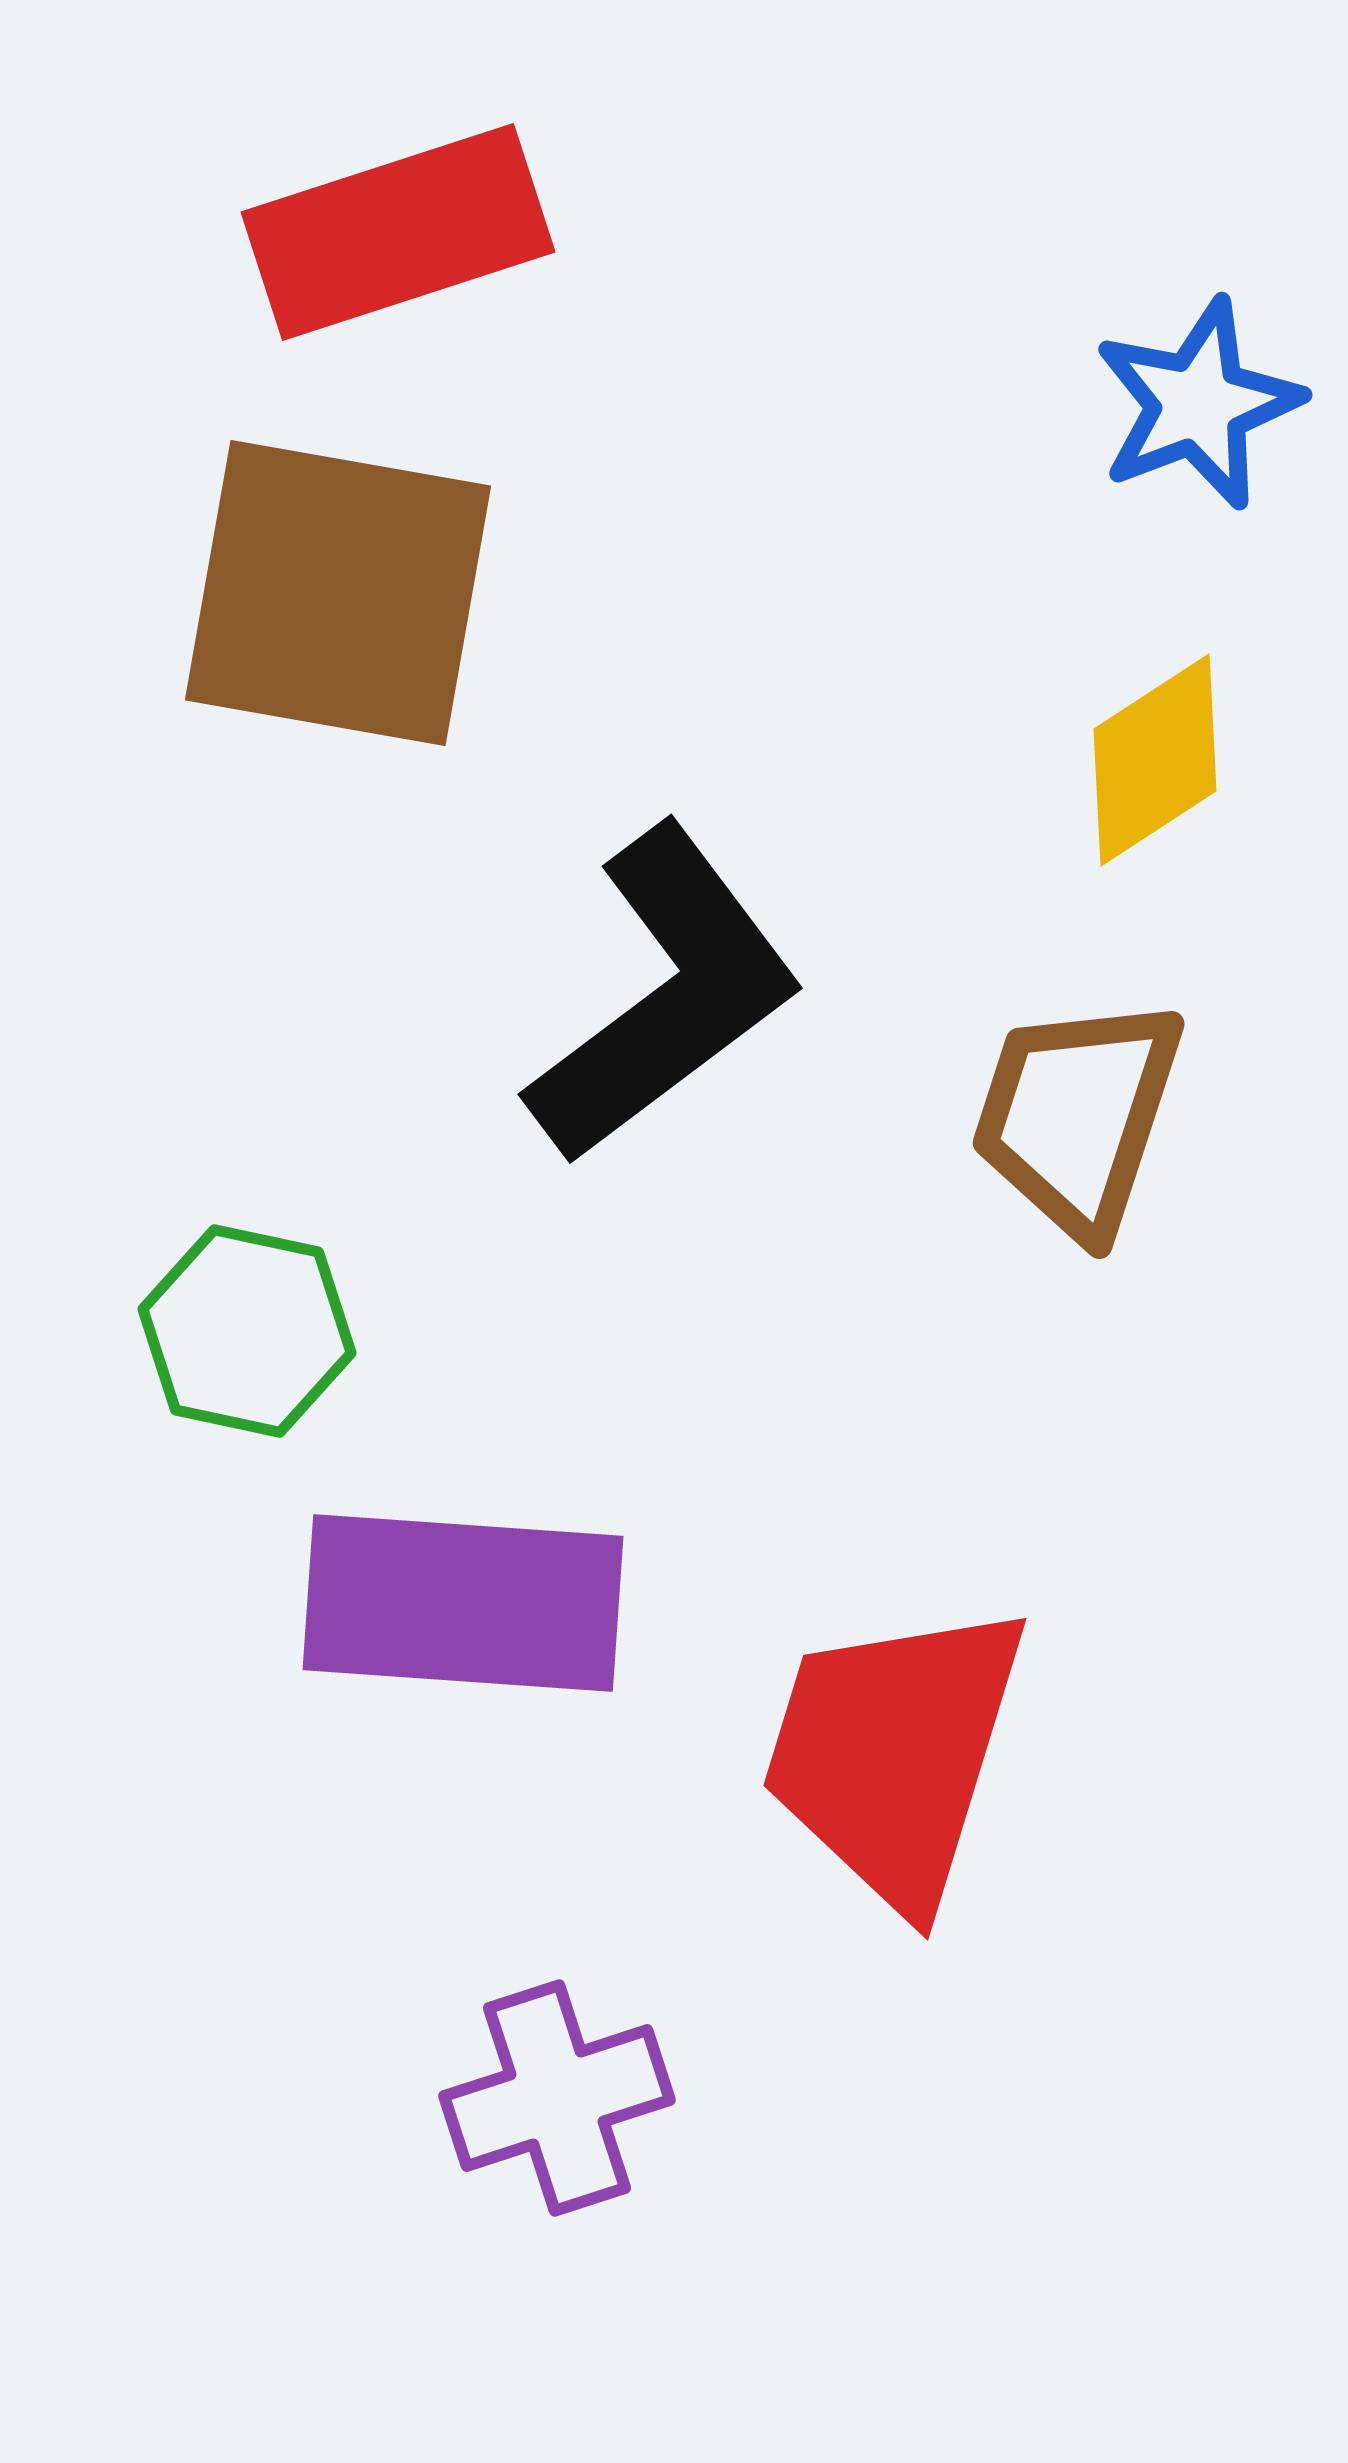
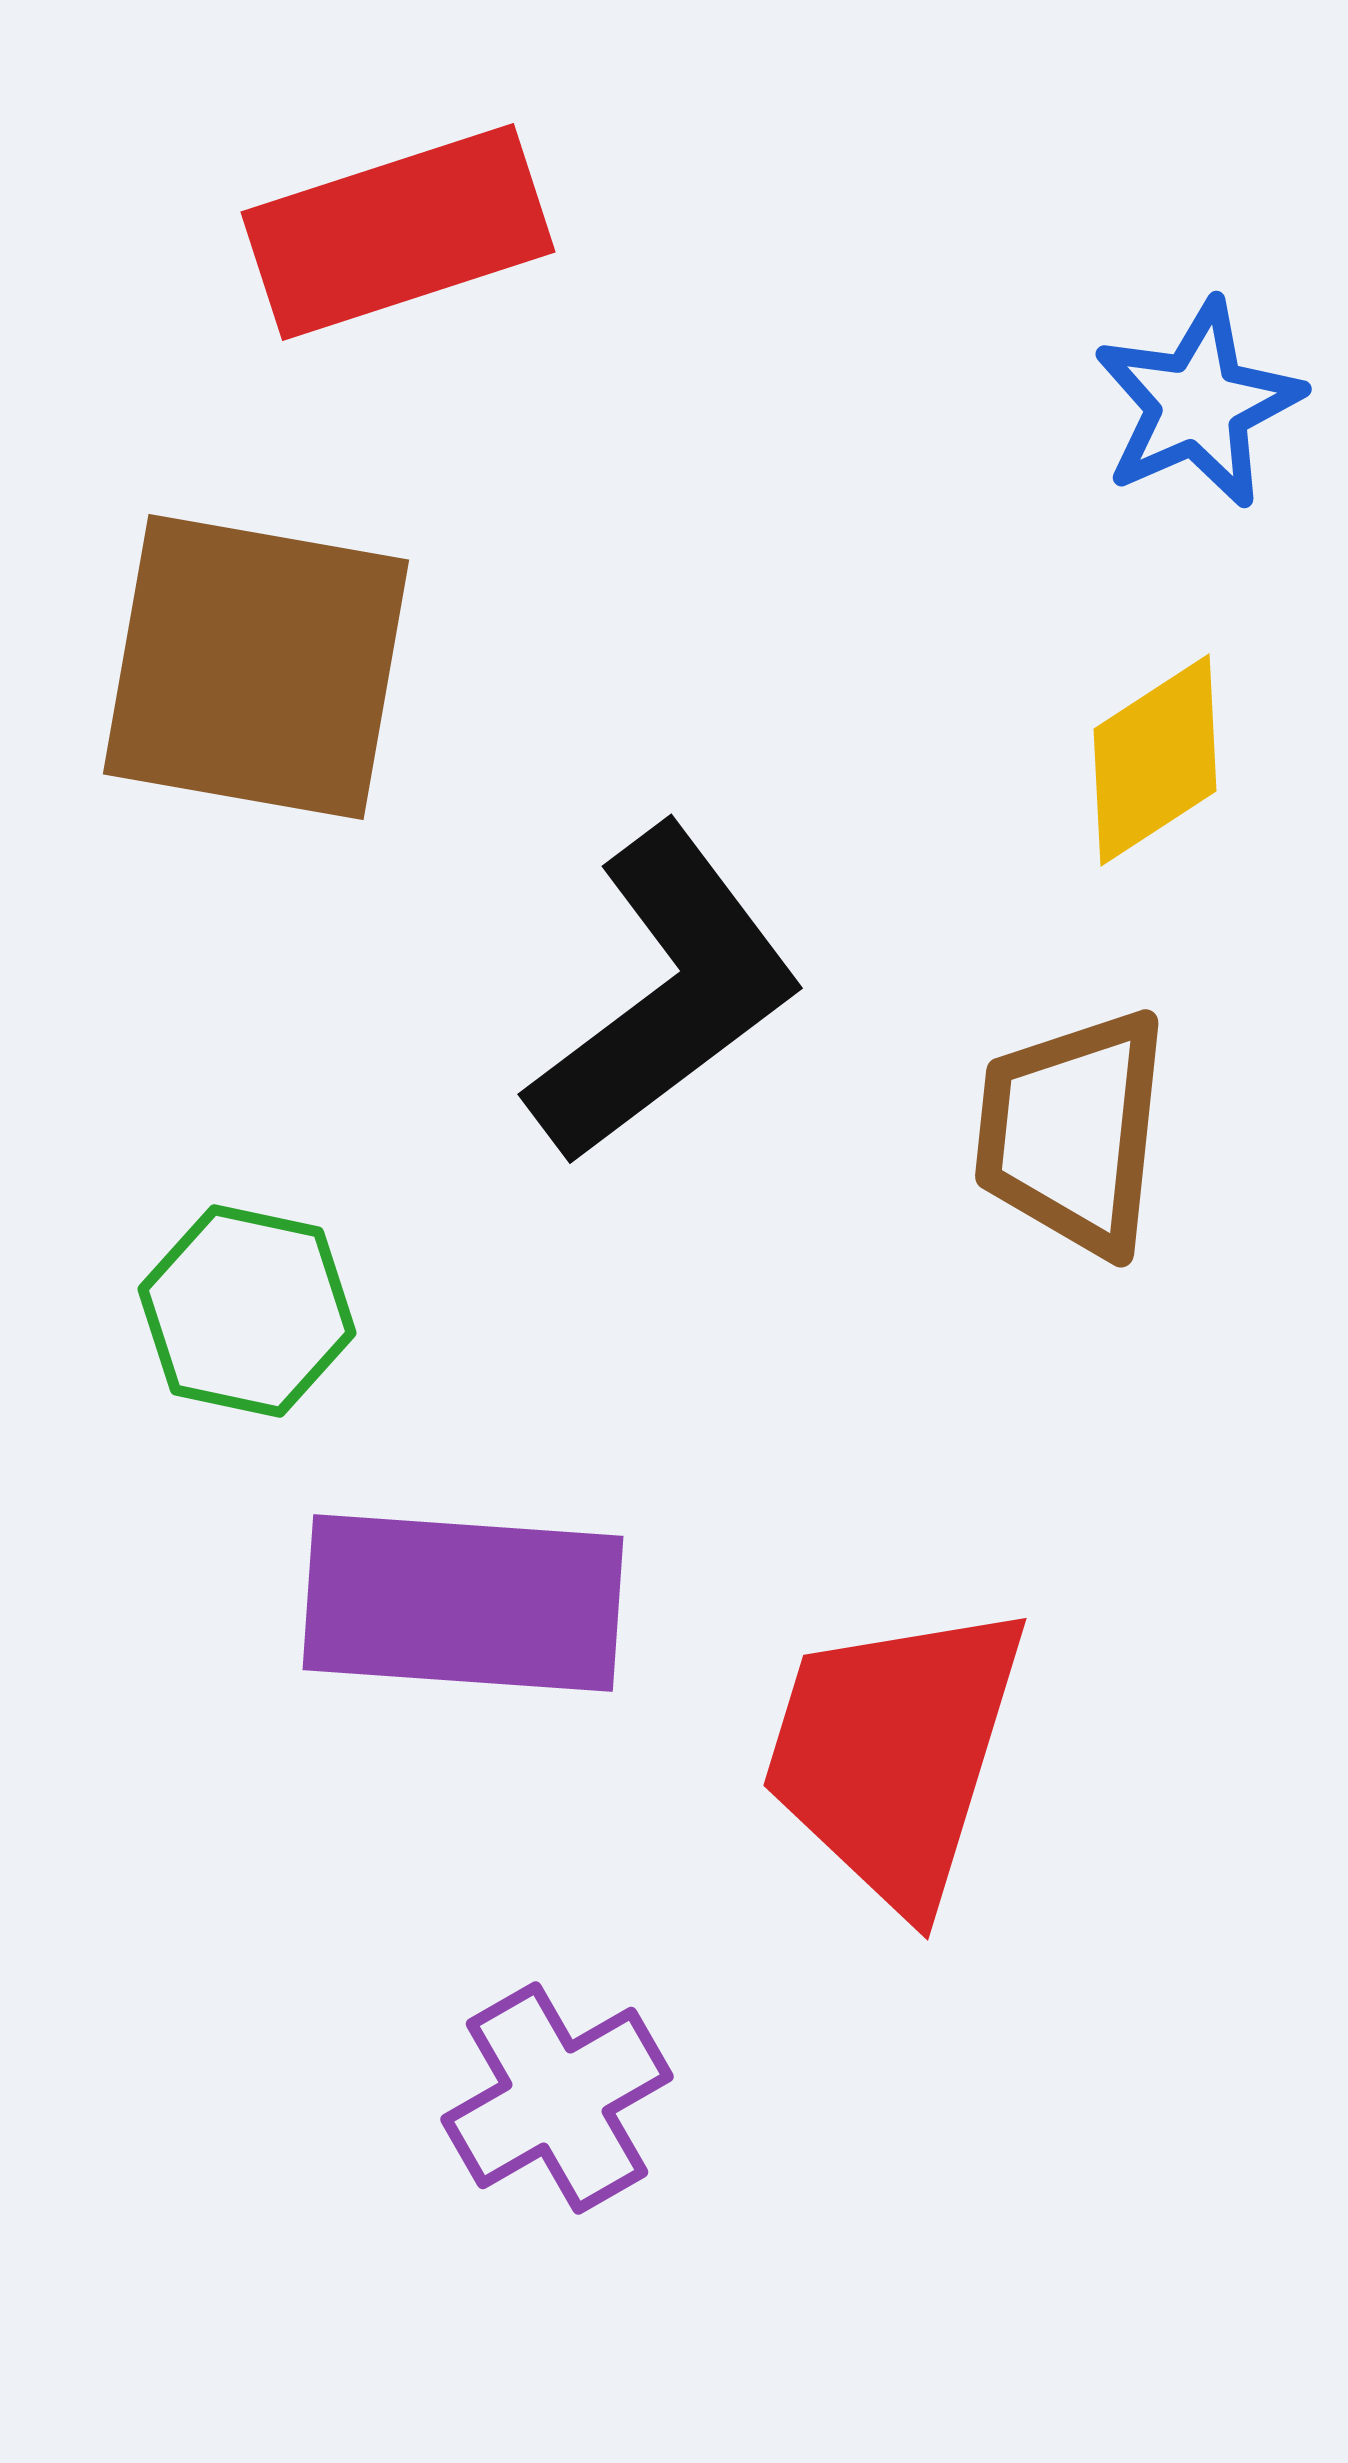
blue star: rotated 3 degrees counterclockwise
brown square: moved 82 px left, 74 px down
brown trapezoid: moved 5 px left, 16 px down; rotated 12 degrees counterclockwise
green hexagon: moved 20 px up
purple cross: rotated 12 degrees counterclockwise
